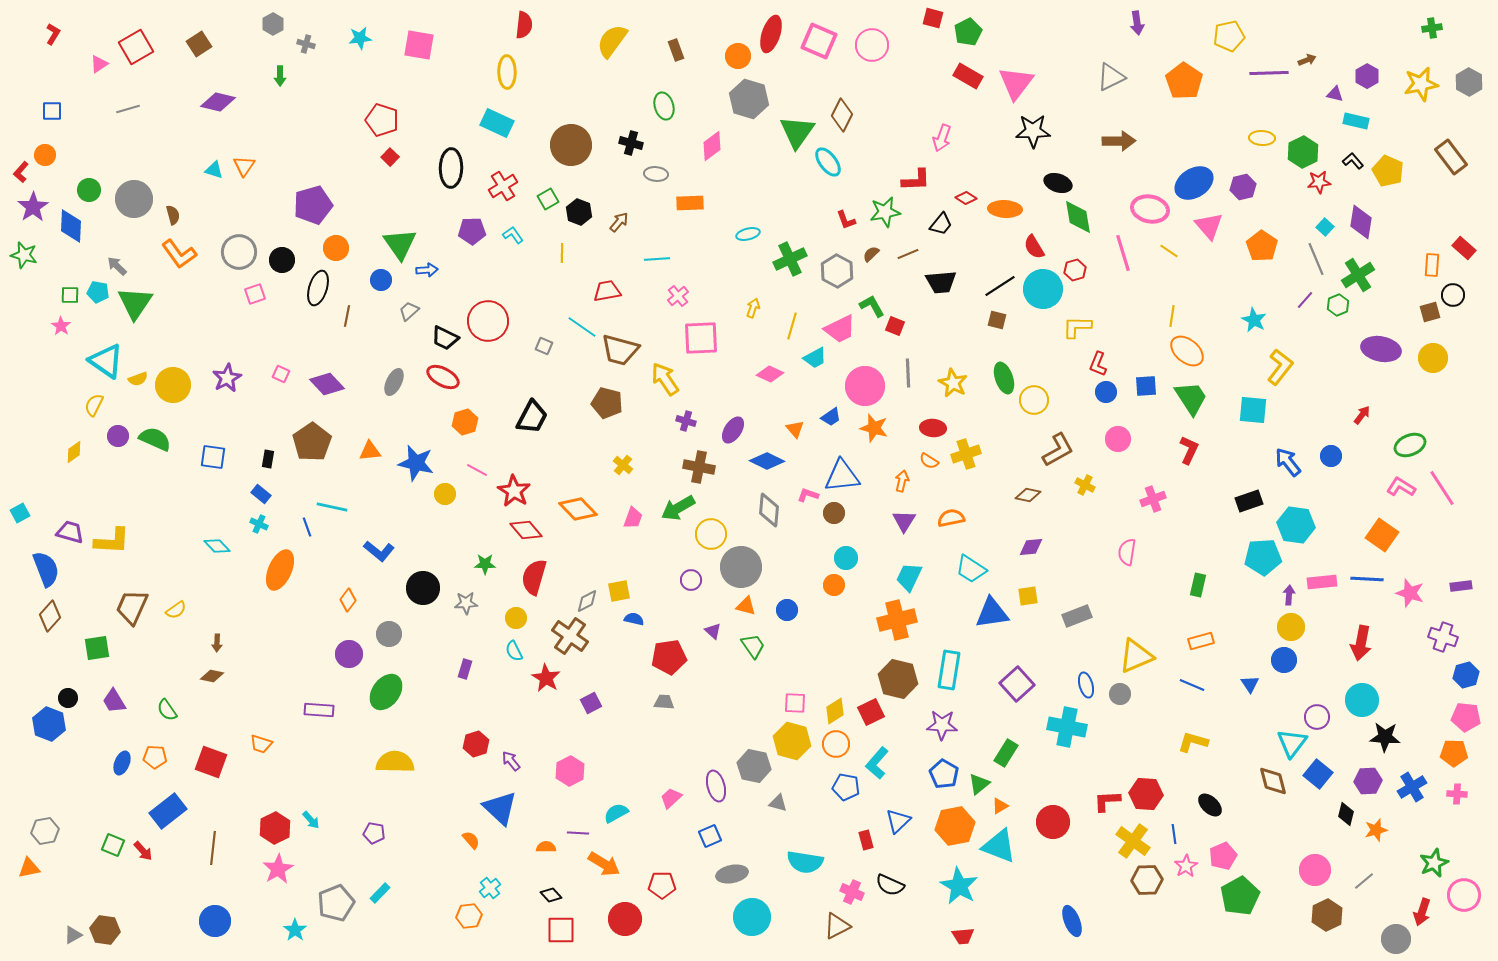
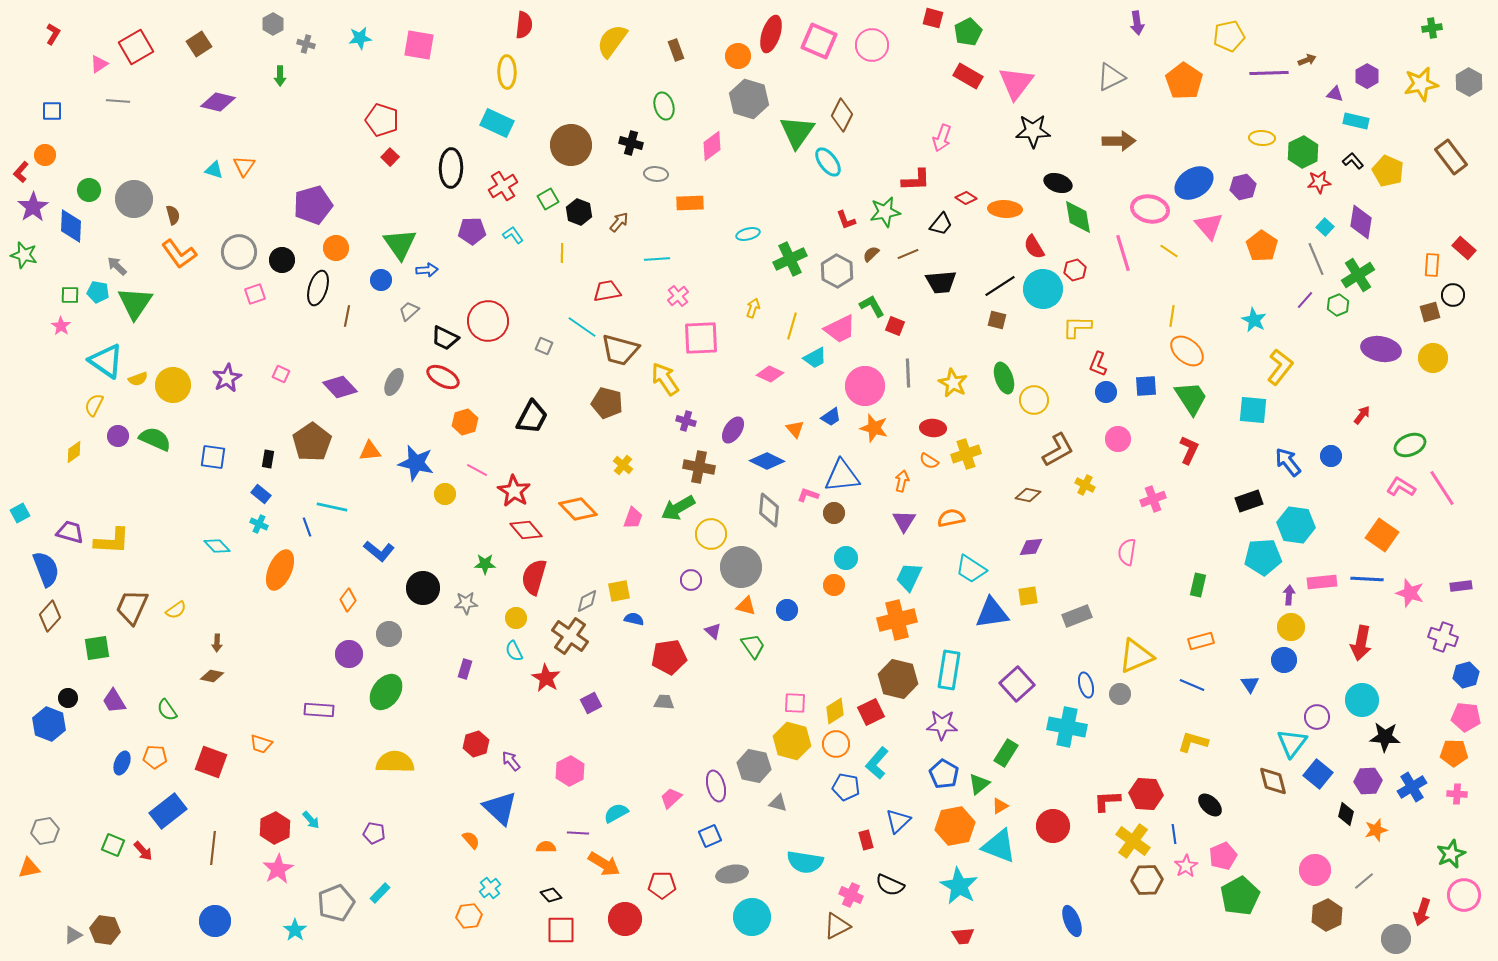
gray line at (128, 109): moved 10 px left, 8 px up; rotated 20 degrees clockwise
purple diamond at (327, 384): moved 13 px right, 3 px down
red circle at (1053, 822): moved 4 px down
green star at (1434, 863): moved 17 px right, 9 px up
pink cross at (852, 892): moved 1 px left, 3 px down
